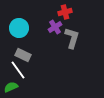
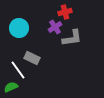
gray L-shape: rotated 65 degrees clockwise
gray rectangle: moved 9 px right, 3 px down
